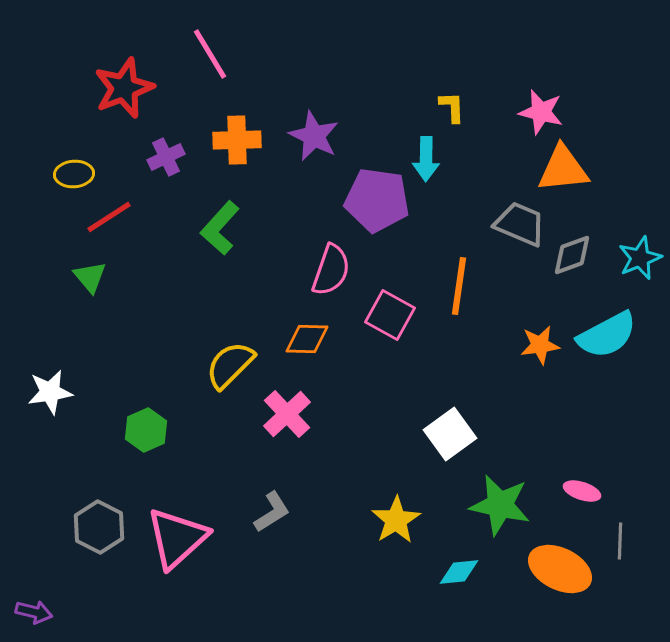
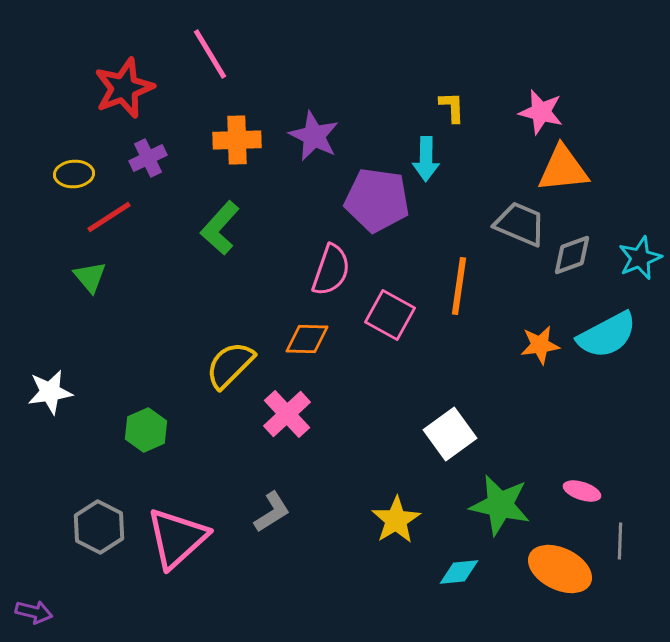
purple cross: moved 18 px left, 1 px down
